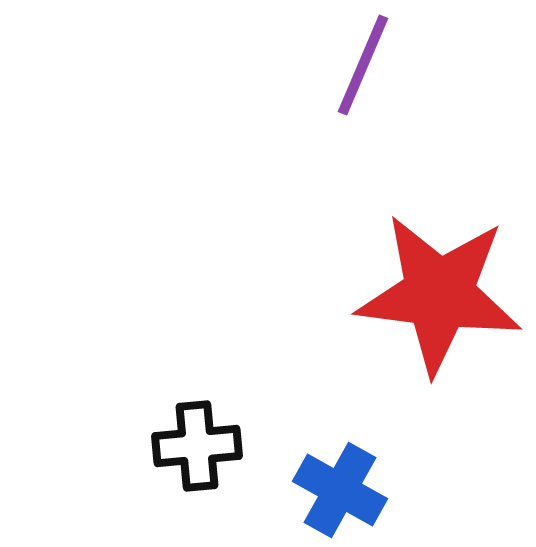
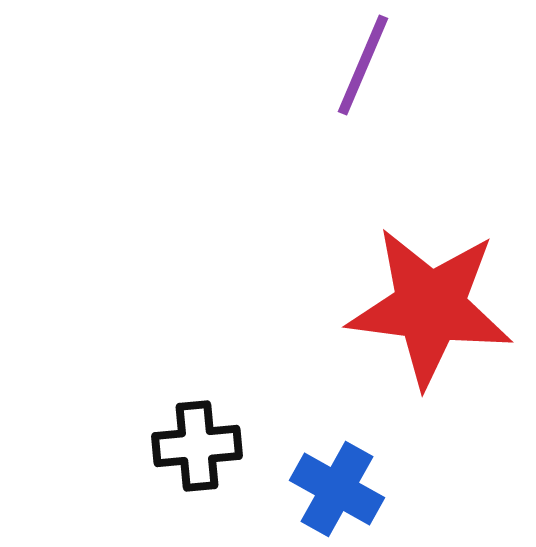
red star: moved 9 px left, 13 px down
blue cross: moved 3 px left, 1 px up
